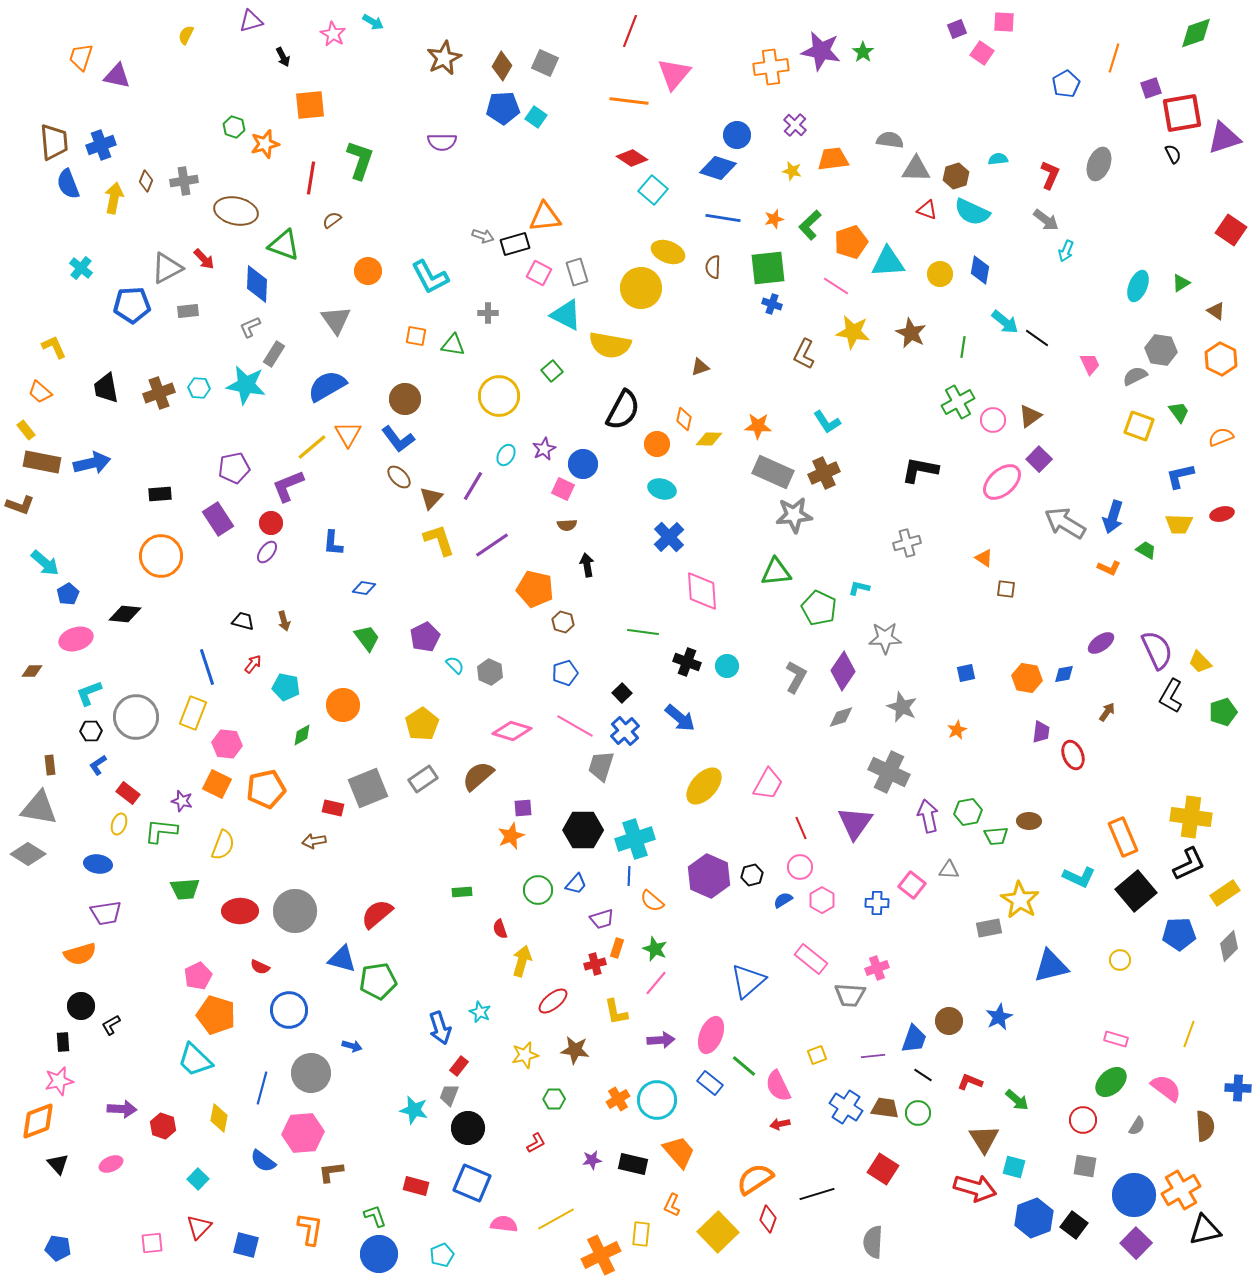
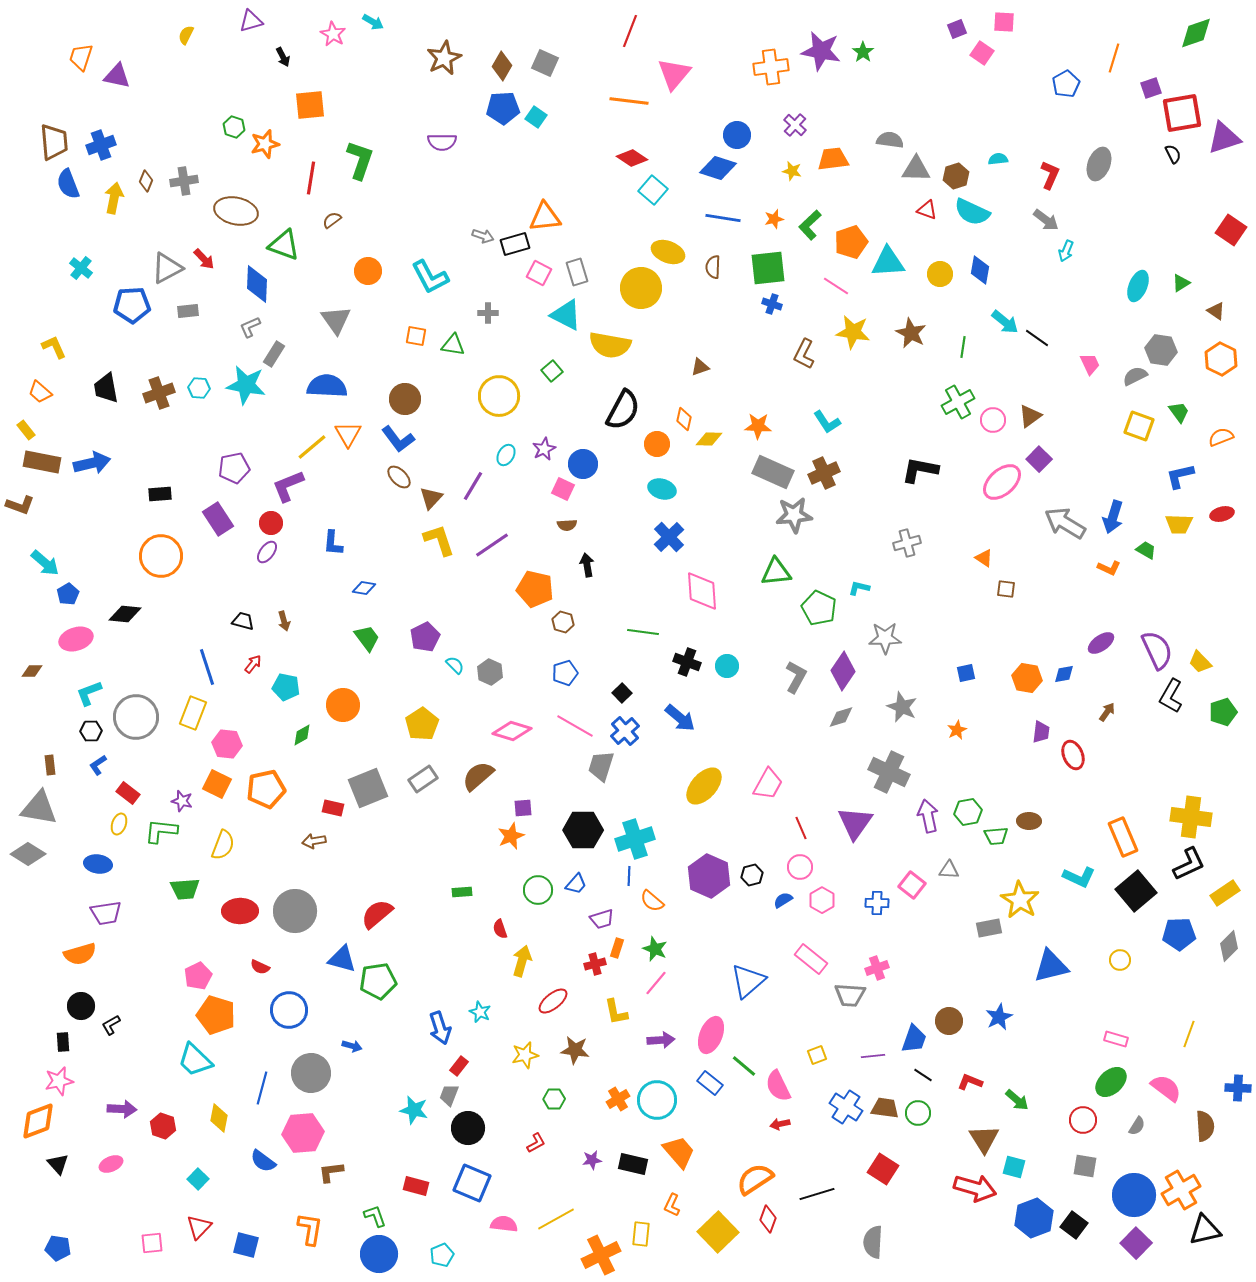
blue semicircle at (327, 386): rotated 33 degrees clockwise
